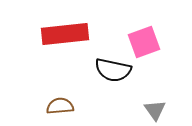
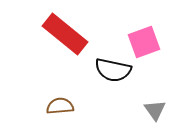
red rectangle: rotated 45 degrees clockwise
